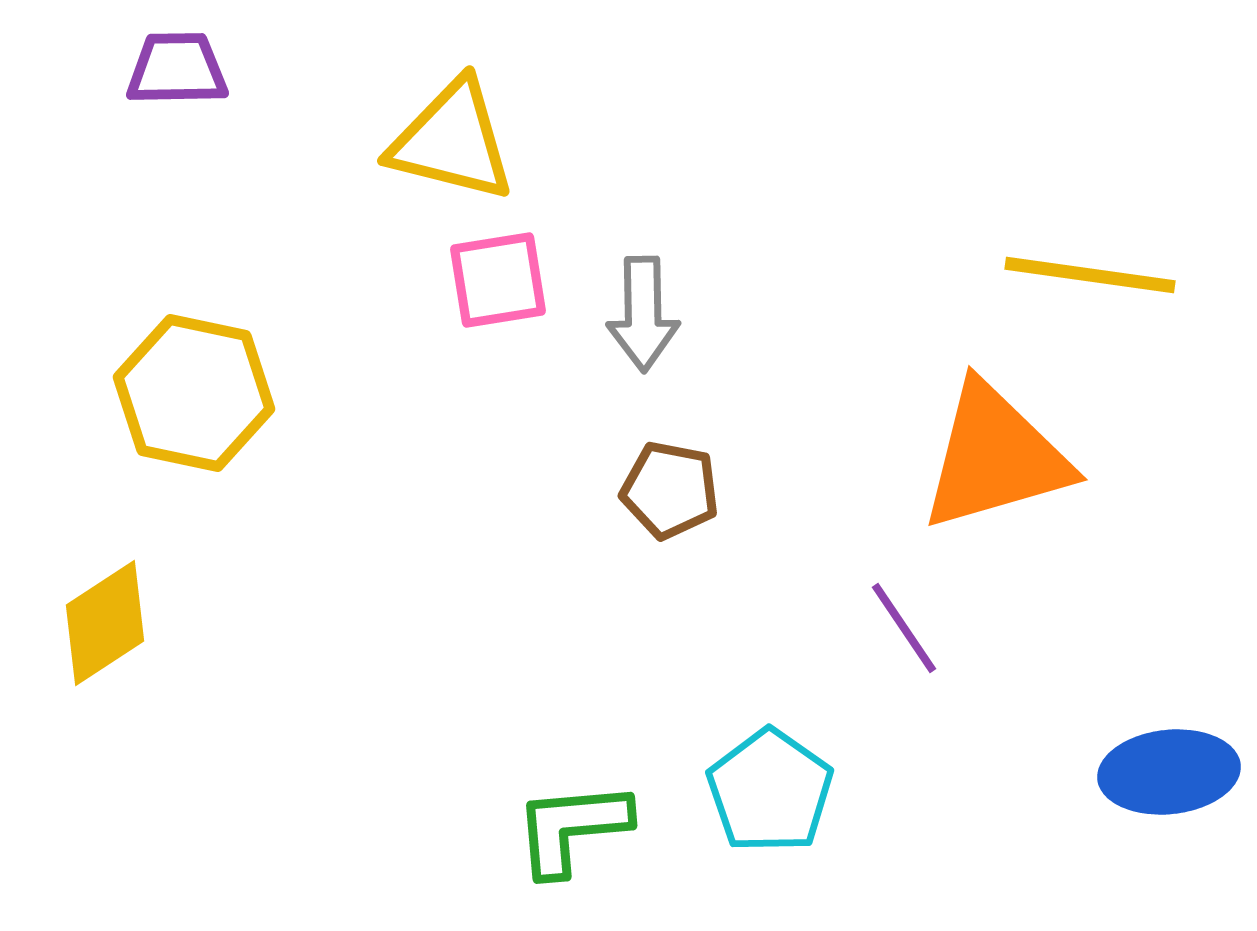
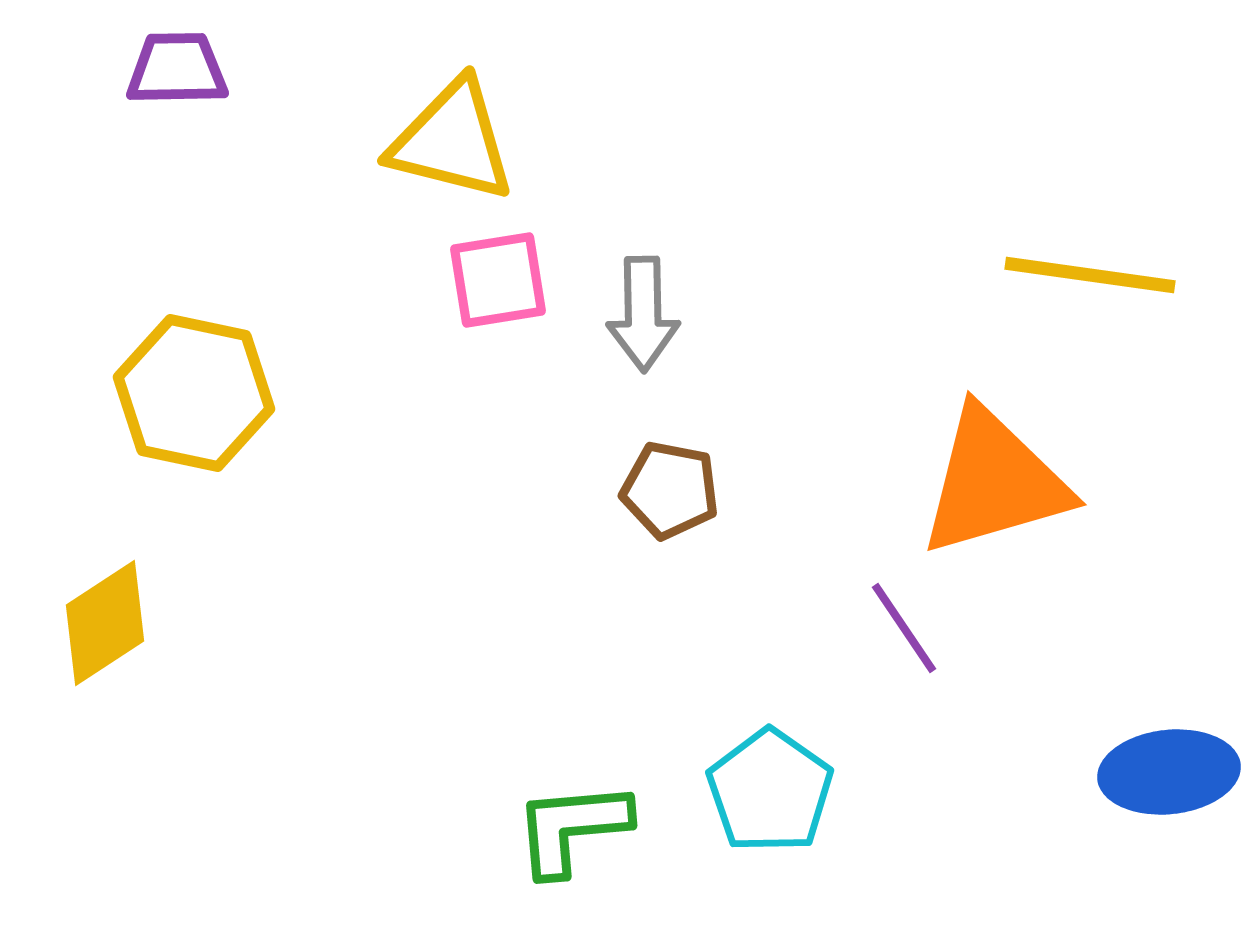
orange triangle: moved 1 px left, 25 px down
